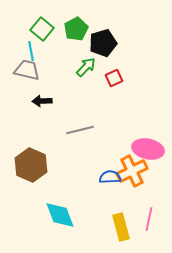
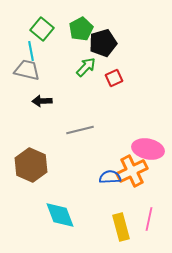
green pentagon: moved 5 px right
